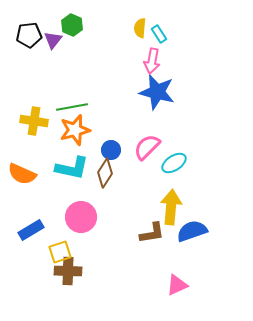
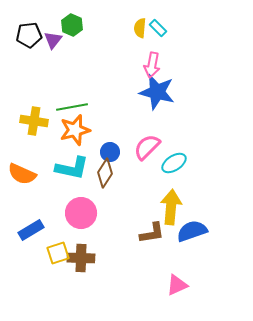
cyan rectangle: moved 1 px left, 6 px up; rotated 12 degrees counterclockwise
pink arrow: moved 4 px down
blue circle: moved 1 px left, 2 px down
pink circle: moved 4 px up
yellow square: moved 2 px left, 1 px down
brown cross: moved 13 px right, 13 px up
